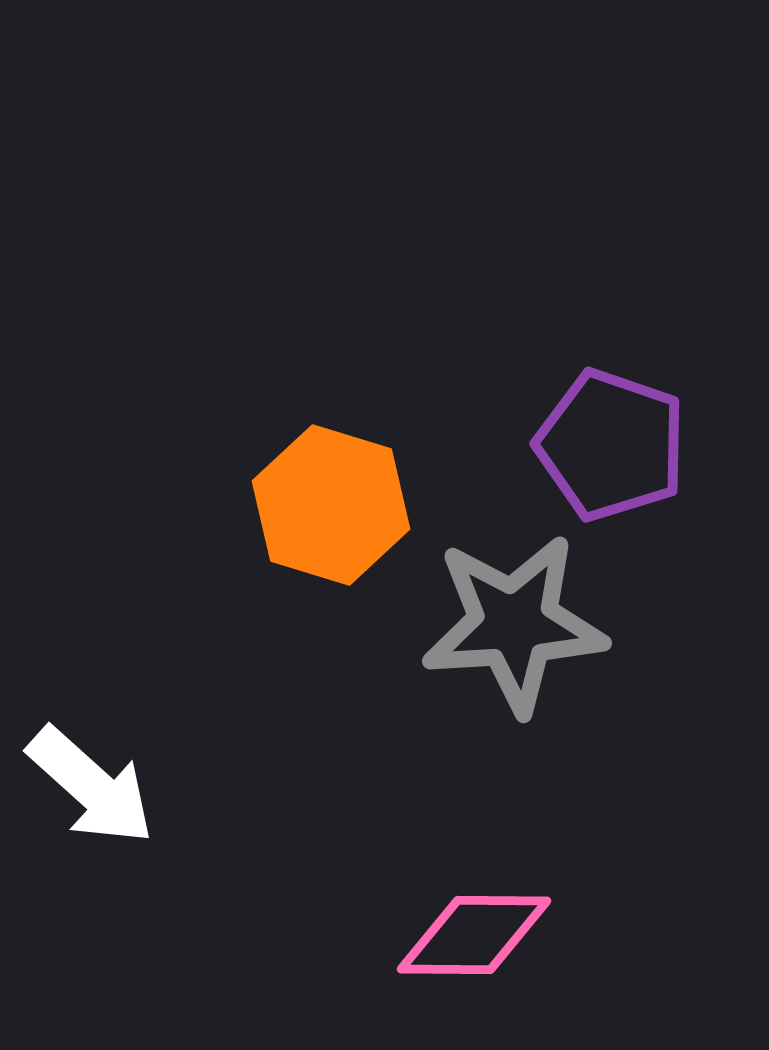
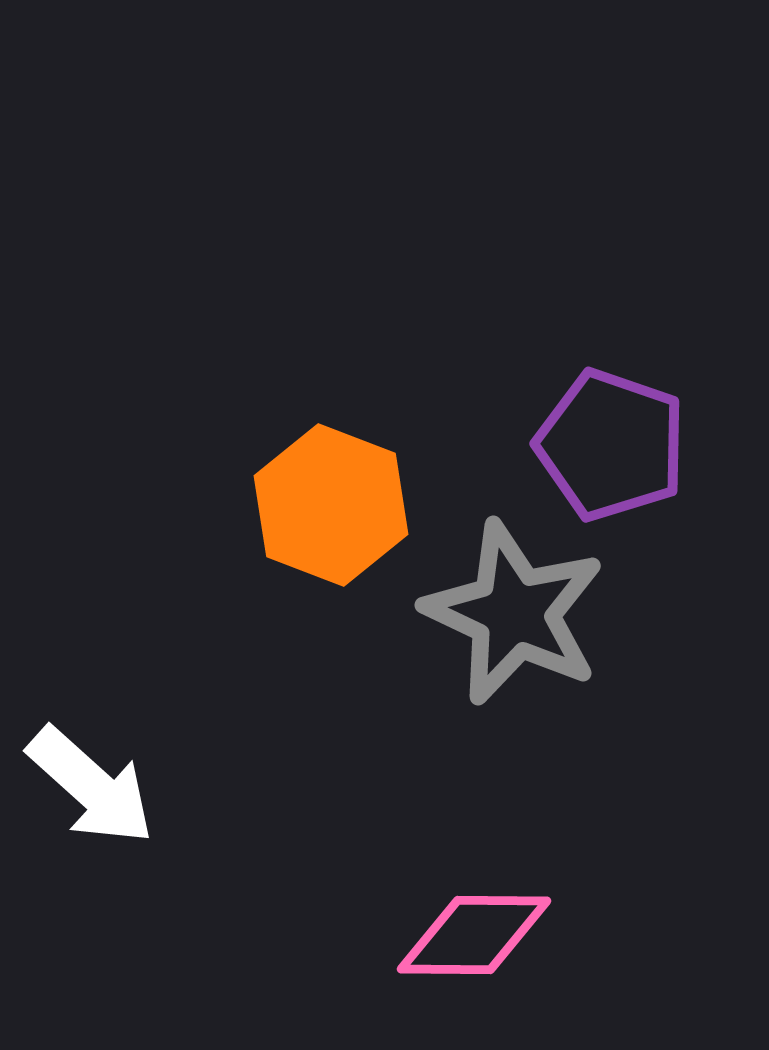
orange hexagon: rotated 4 degrees clockwise
gray star: moved 11 px up; rotated 29 degrees clockwise
